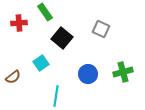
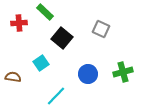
green rectangle: rotated 12 degrees counterclockwise
brown semicircle: rotated 133 degrees counterclockwise
cyan line: rotated 35 degrees clockwise
